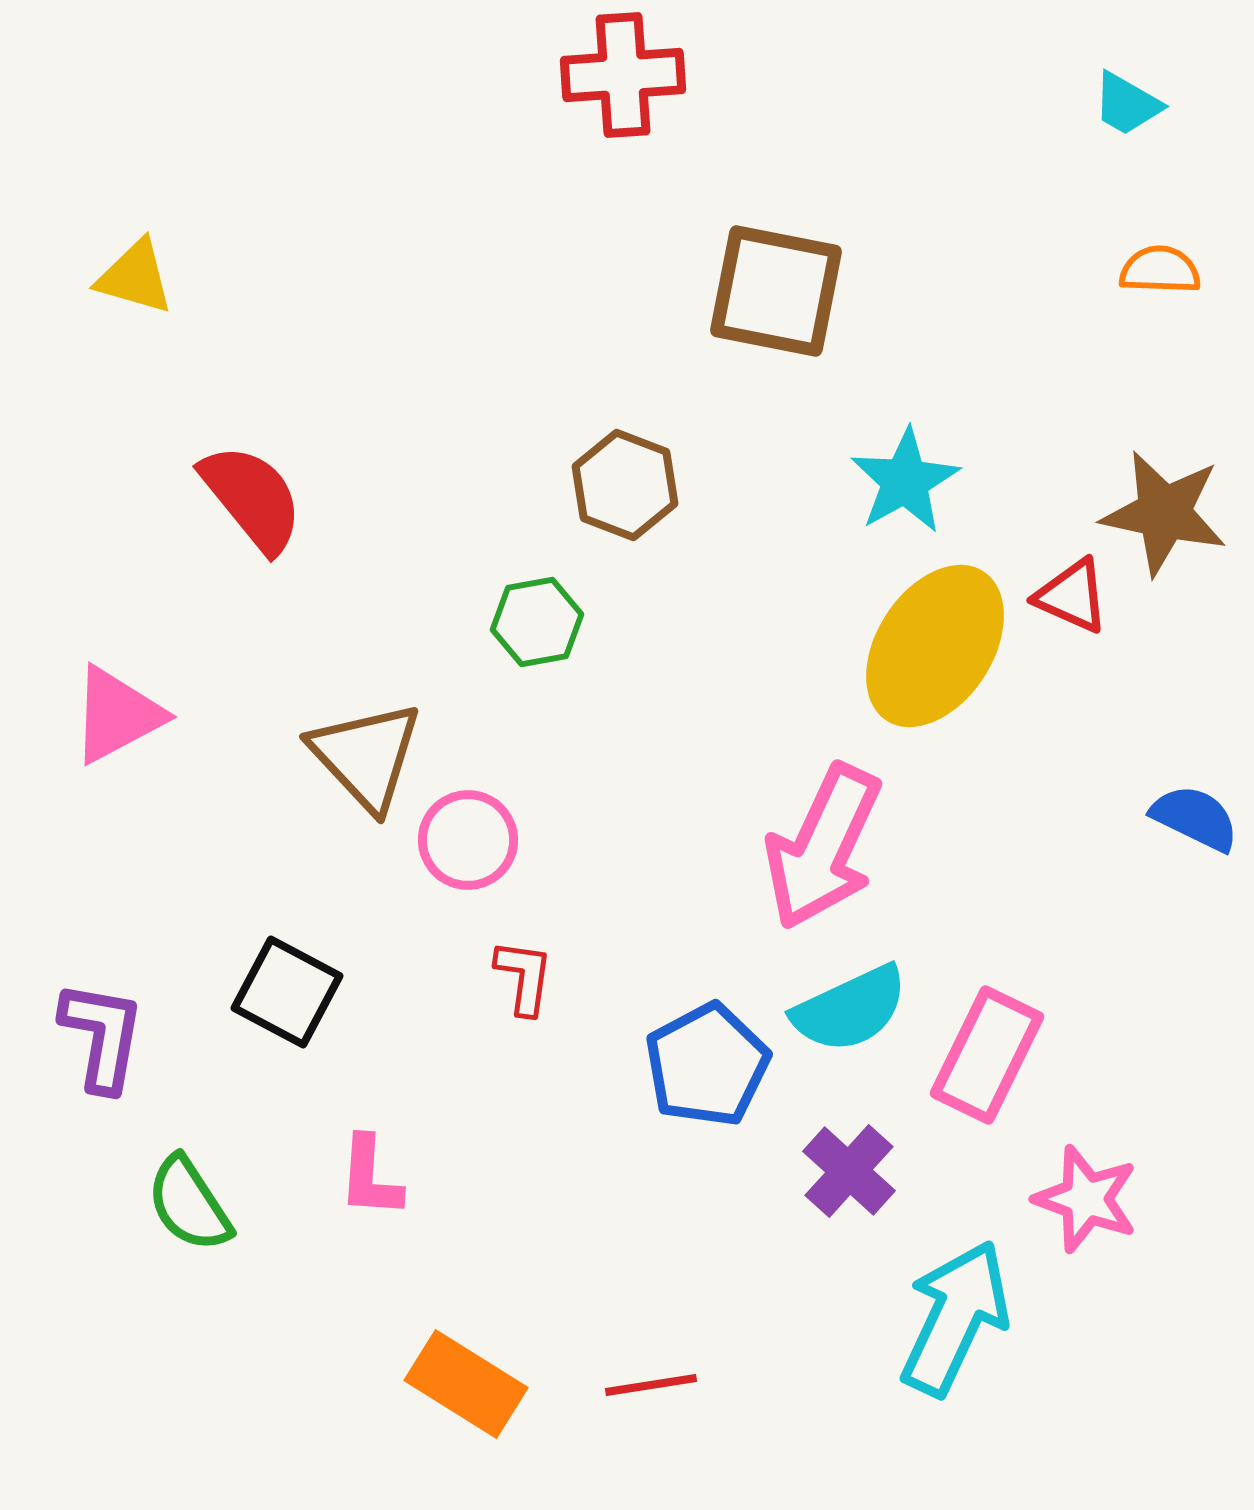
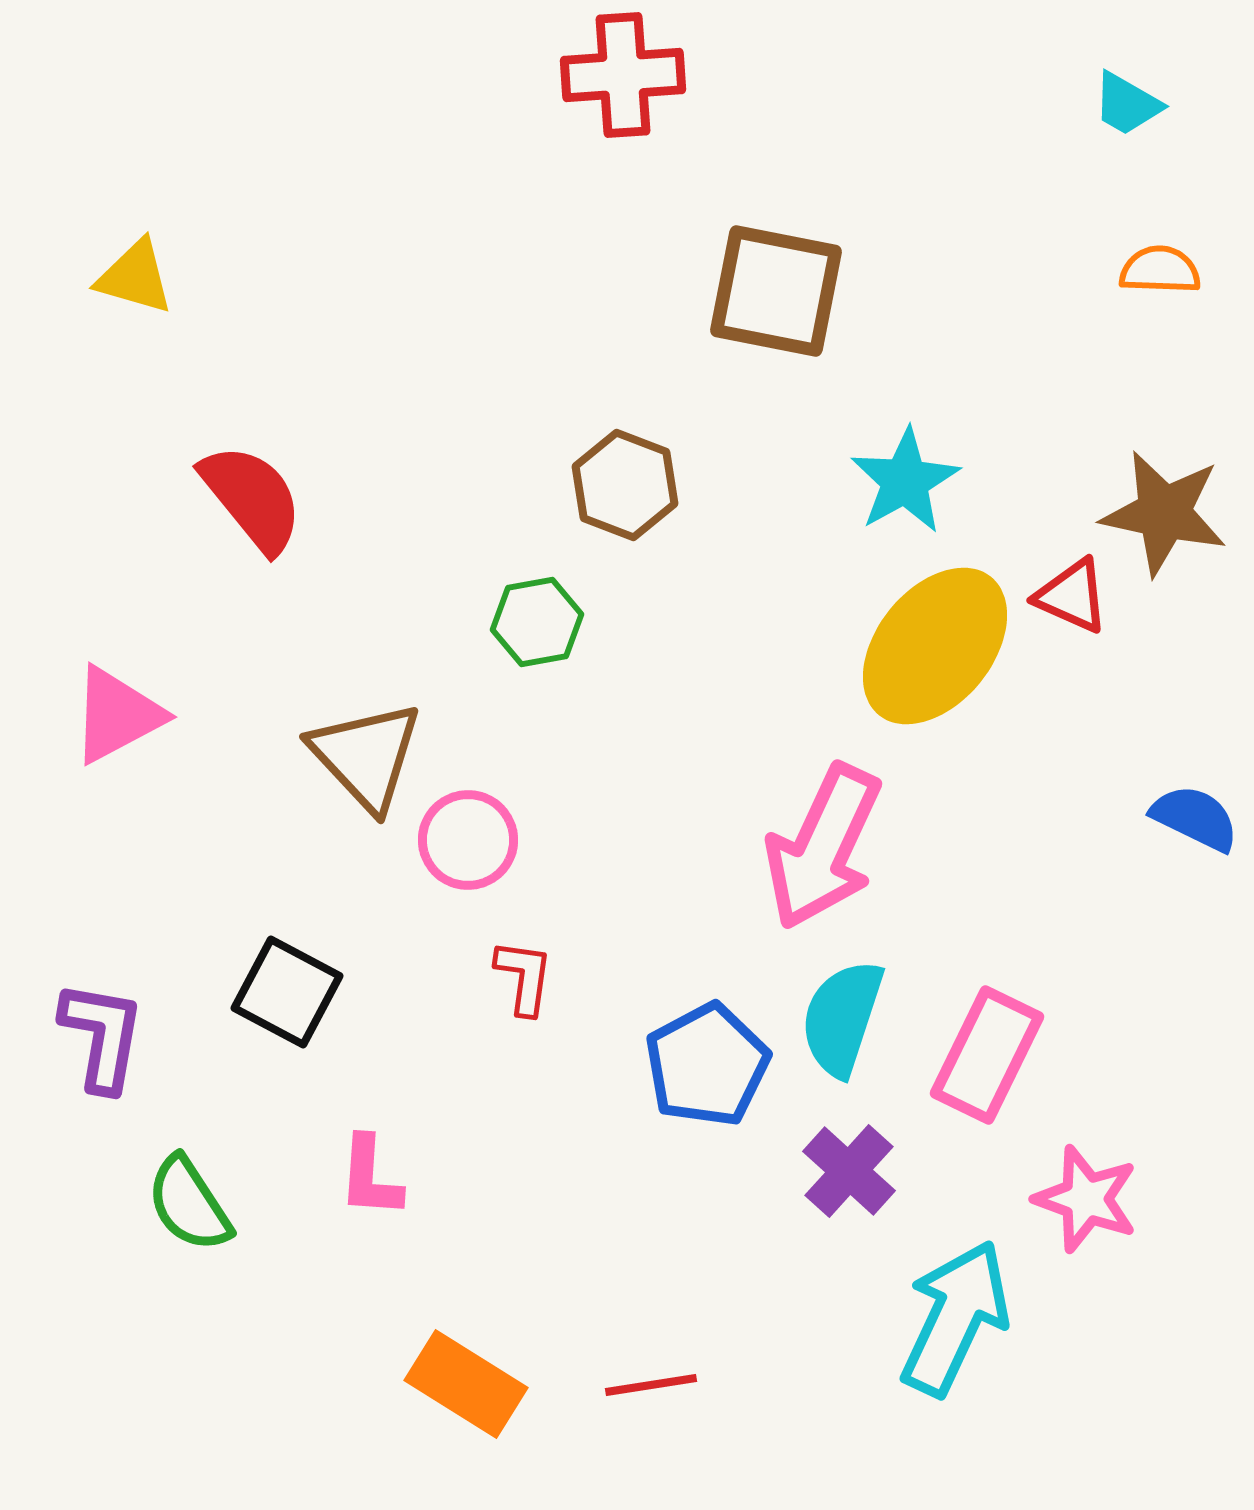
yellow ellipse: rotated 6 degrees clockwise
cyan semicircle: moved 8 px left, 9 px down; rotated 133 degrees clockwise
